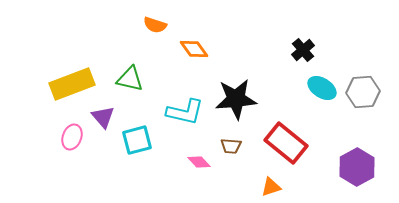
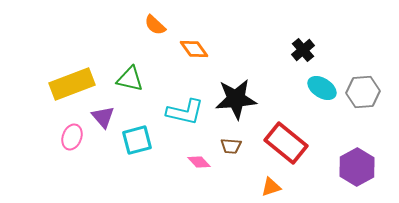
orange semicircle: rotated 25 degrees clockwise
